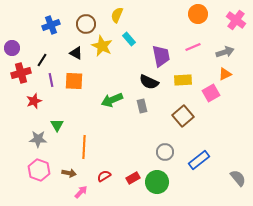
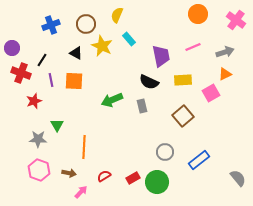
red cross: rotated 36 degrees clockwise
